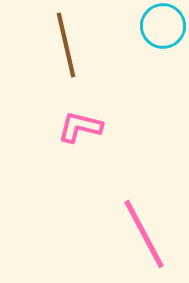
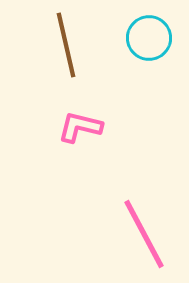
cyan circle: moved 14 px left, 12 px down
